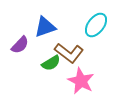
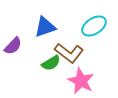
cyan ellipse: moved 2 px left, 1 px down; rotated 20 degrees clockwise
purple semicircle: moved 7 px left, 1 px down
